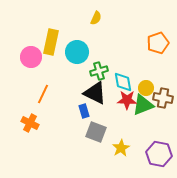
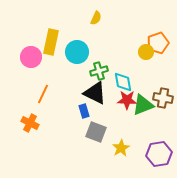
yellow circle: moved 36 px up
purple hexagon: rotated 20 degrees counterclockwise
